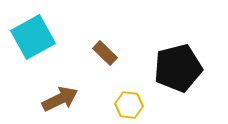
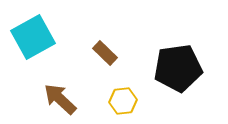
black pentagon: rotated 6 degrees clockwise
brown arrow: rotated 111 degrees counterclockwise
yellow hexagon: moved 6 px left, 4 px up; rotated 12 degrees counterclockwise
